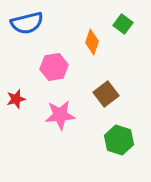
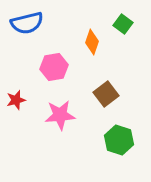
red star: moved 1 px down
